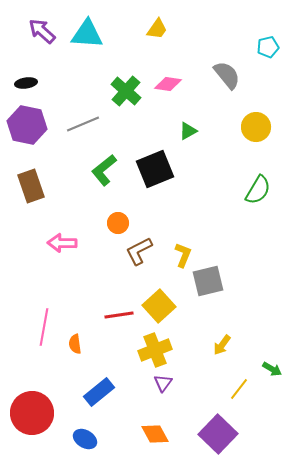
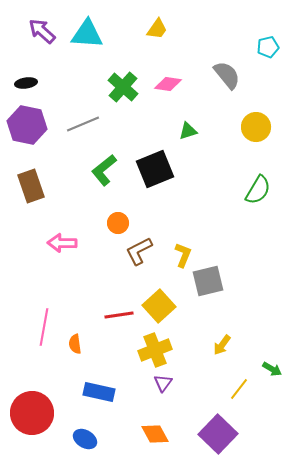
green cross: moved 3 px left, 4 px up
green triangle: rotated 12 degrees clockwise
blue rectangle: rotated 52 degrees clockwise
